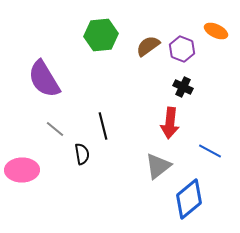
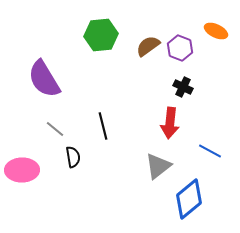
purple hexagon: moved 2 px left, 1 px up
black semicircle: moved 9 px left, 3 px down
